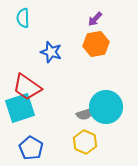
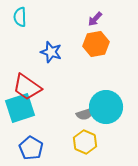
cyan semicircle: moved 3 px left, 1 px up
